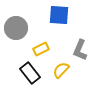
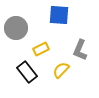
black rectangle: moved 3 px left, 1 px up
